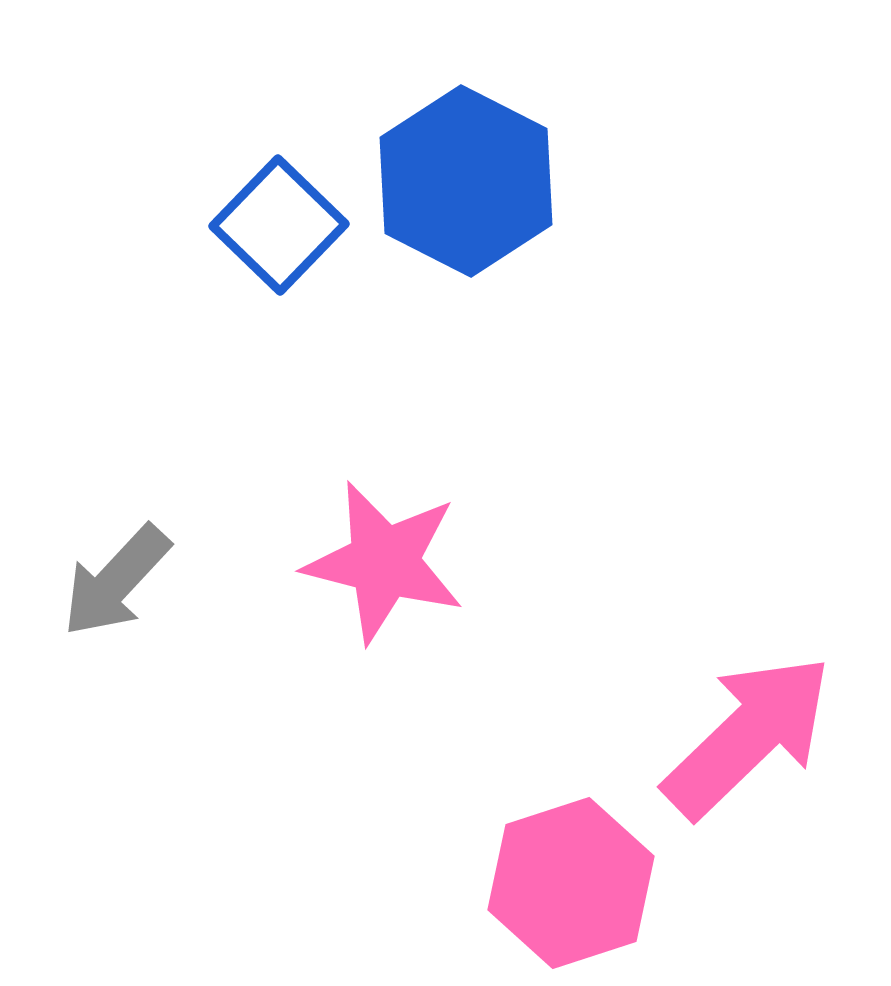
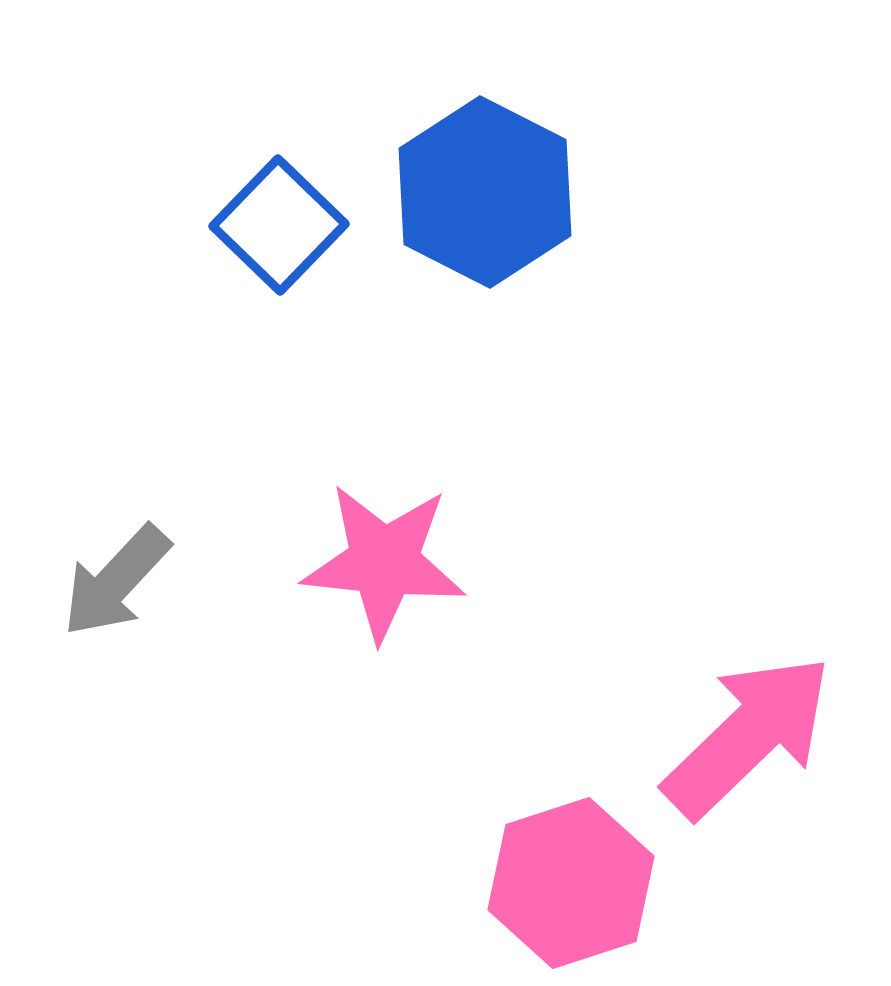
blue hexagon: moved 19 px right, 11 px down
pink star: rotated 8 degrees counterclockwise
